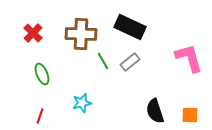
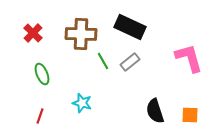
cyan star: rotated 30 degrees clockwise
